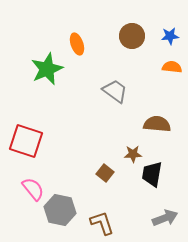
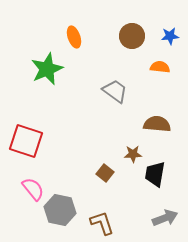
orange ellipse: moved 3 px left, 7 px up
orange semicircle: moved 12 px left
black trapezoid: moved 3 px right
